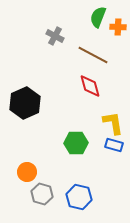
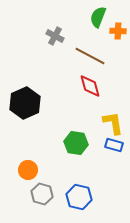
orange cross: moved 4 px down
brown line: moved 3 px left, 1 px down
green hexagon: rotated 10 degrees clockwise
orange circle: moved 1 px right, 2 px up
